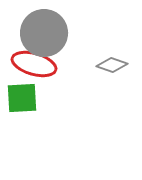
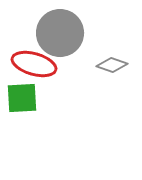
gray circle: moved 16 px right
